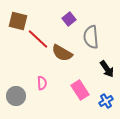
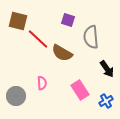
purple square: moved 1 px left, 1 px down; rotated 32 degrees counterclockwise
